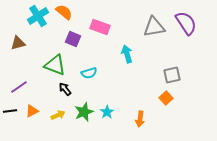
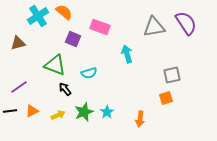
orange square: rotated 24 degrees clockwise
